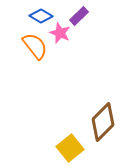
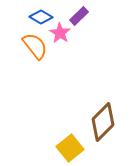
blue diamond: moved 1 px down
pink star: rotated 10 degrees clockwise
